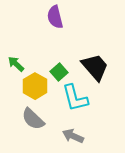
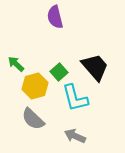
yellow hexagon: rotated 15 degrees clockwise
gray arrow: moved 2 px right
